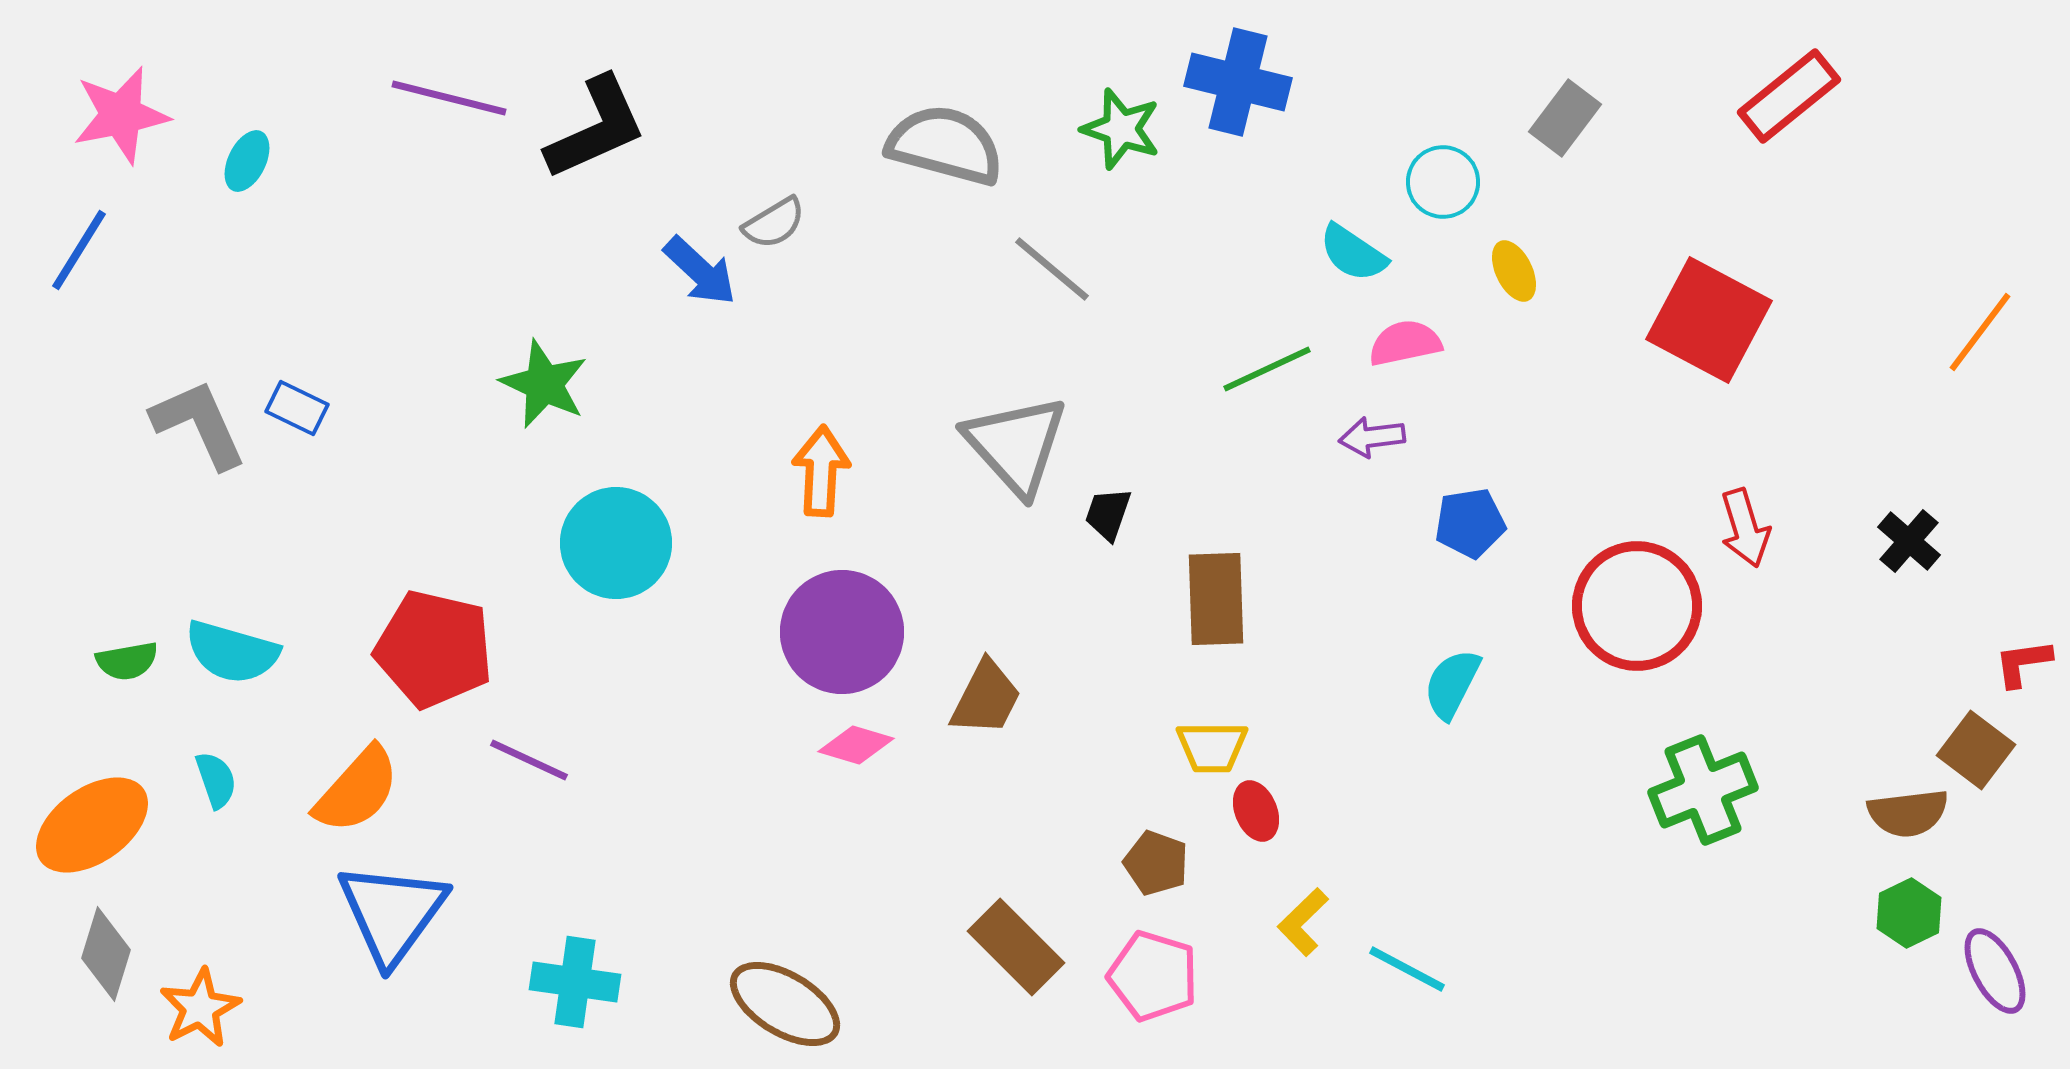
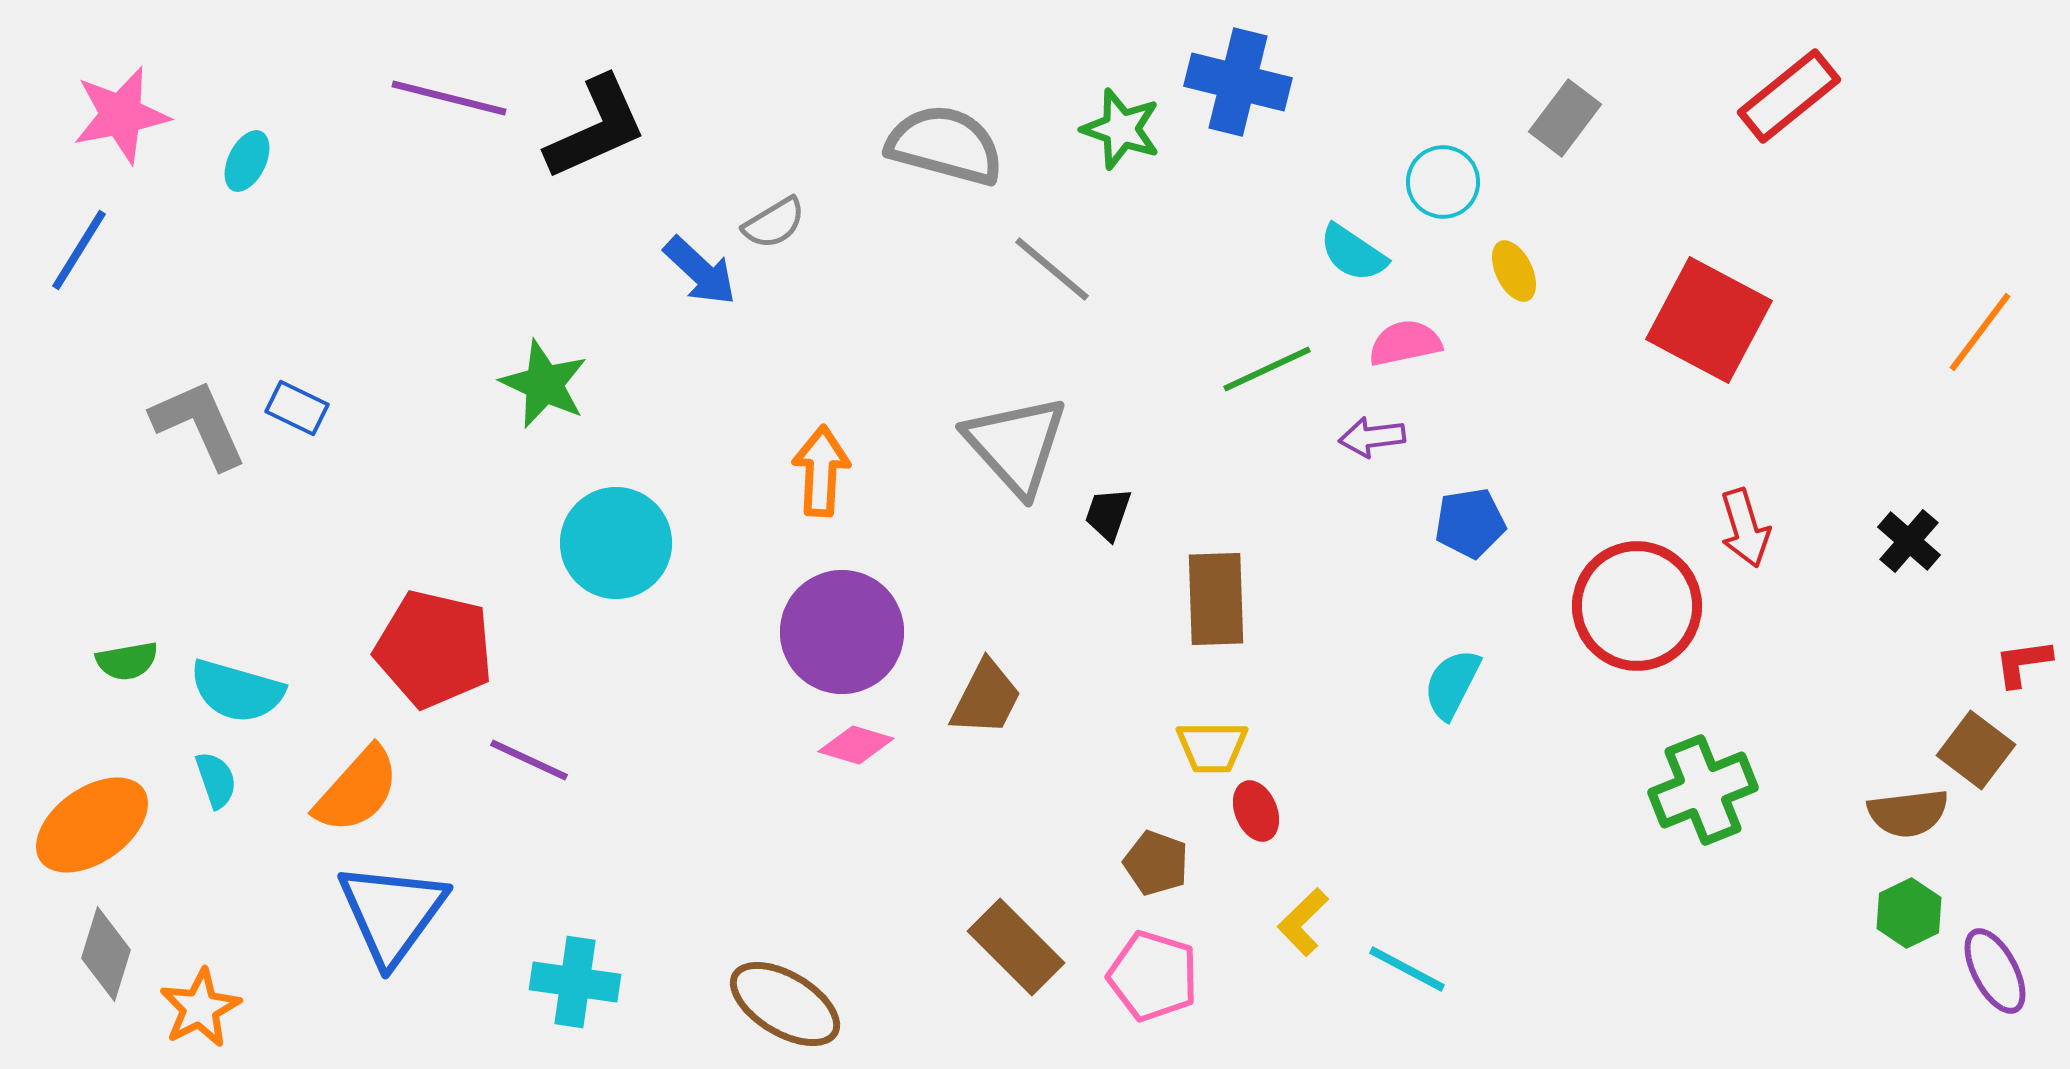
cyan semicircle at (232, 652): moved 5 px right, 39 px down
